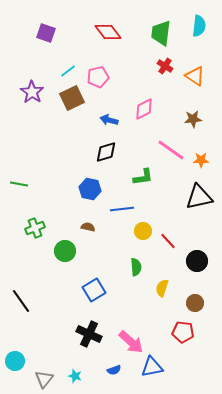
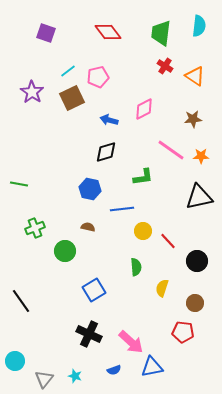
orange star: moved 4 px up
